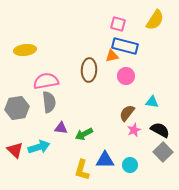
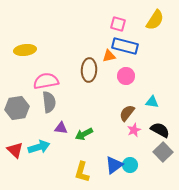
orange triangle: moved 3 px left
blue triangle: moved 9 px right, 5 px down; rotated 36 degrees counterclockwise
yellow L-shape: moved 2 px down
